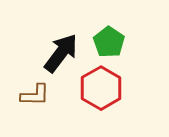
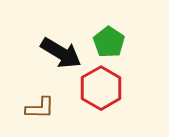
black arrow: rotated 84 degrees clockwise
brown L-shape: moved 5 px right, 13 px down
